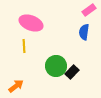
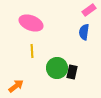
yellow line: moved 8 px right, 5 px down
green circle: moved 1 px right, 2 px down
black rectangle: rotated 32 degrees counterclockwise
